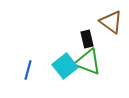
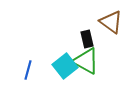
green triangle: moved 2 px left, 1 px up; rotated 8 degrees clockwise
